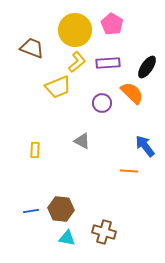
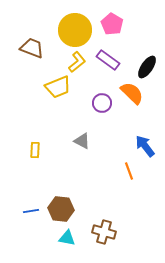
purple rectangle: moved 3 px up; rotated 40 degrees clockwise
orange line: rotated 66 degrees clockwise
